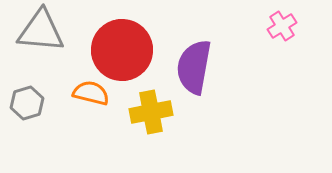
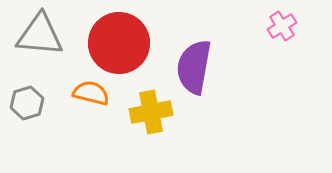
gray triangle: moved 1 px left, 4 px down
red circle: moved 3 px left, 7 px up
